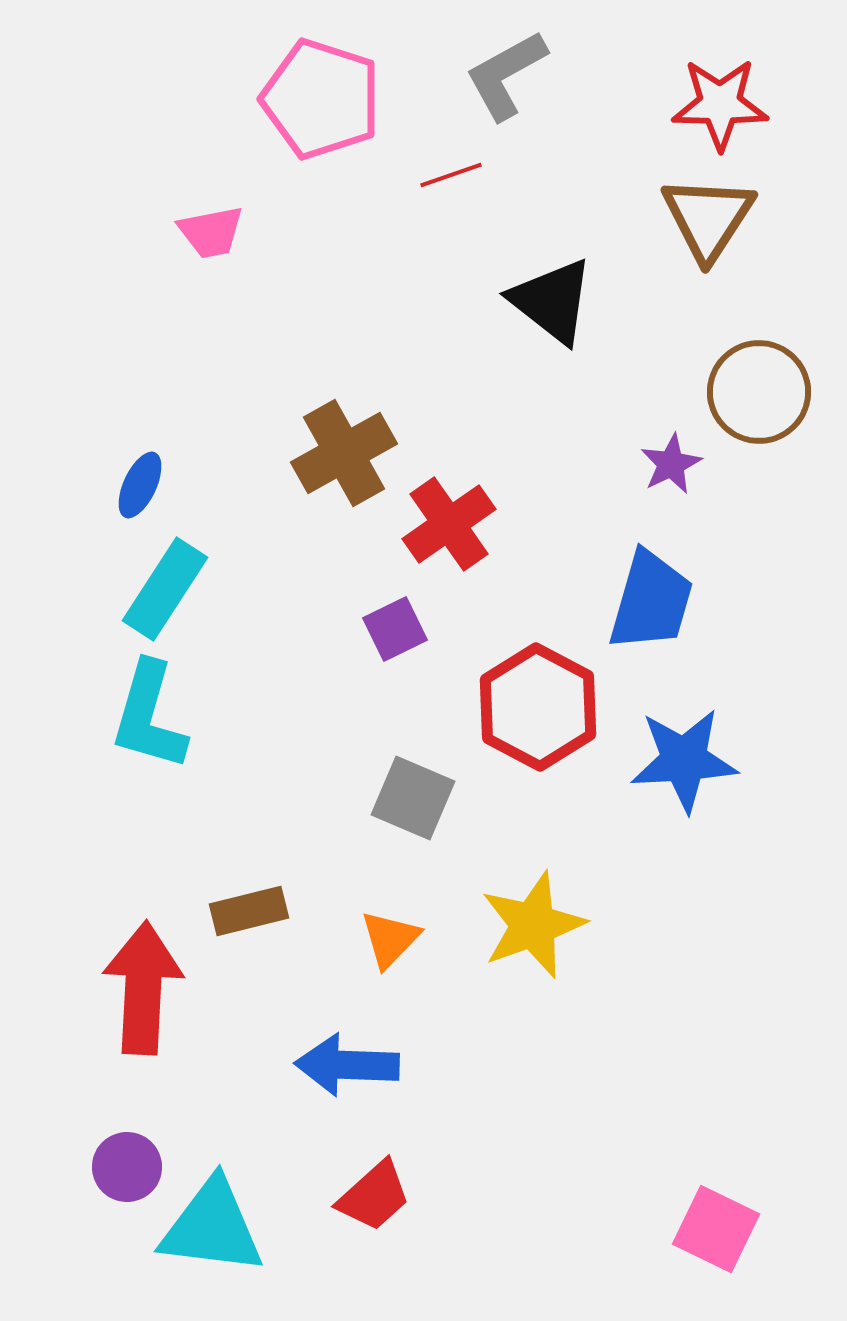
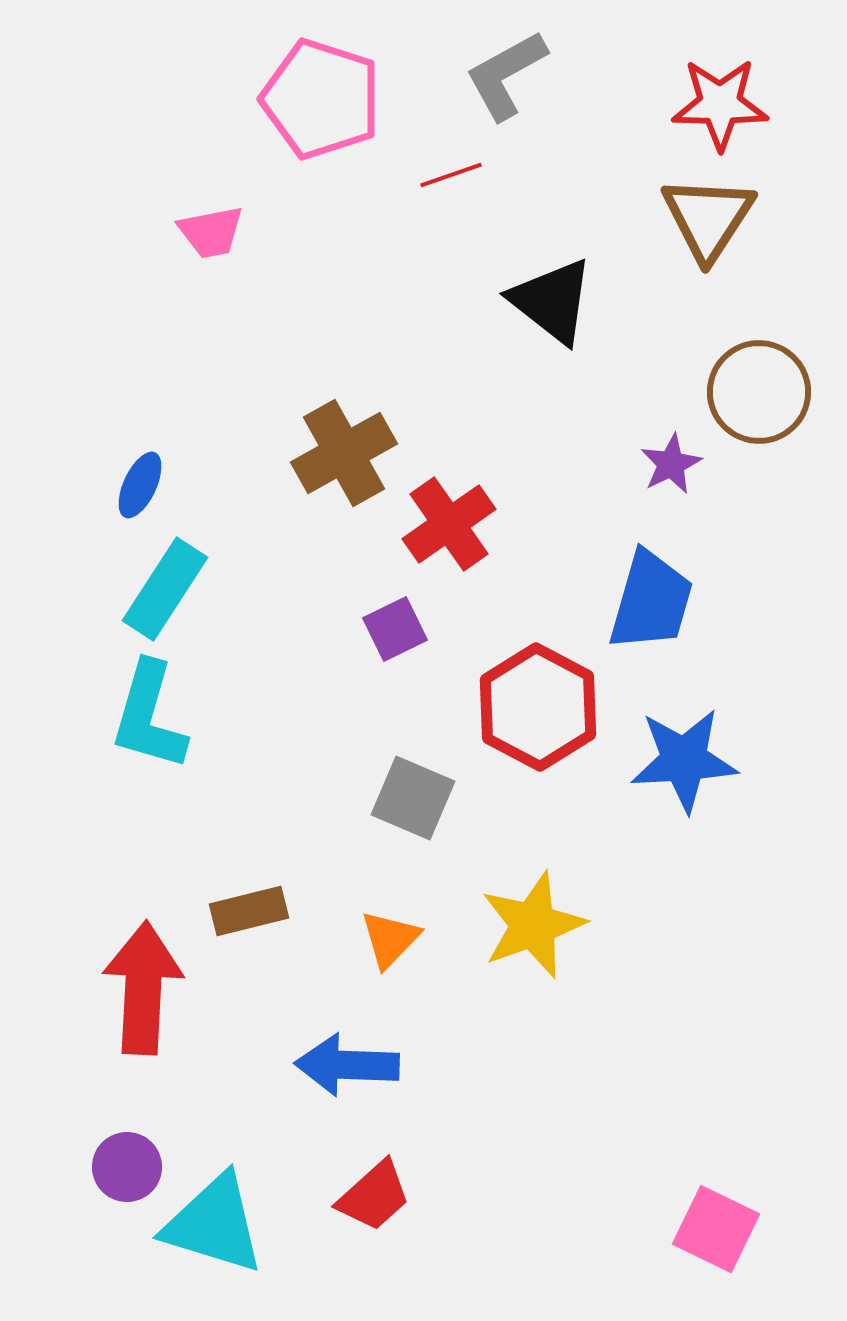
cyan triangle: moved 2 px right, 3 px up; rotated 10 degrees clockwise
